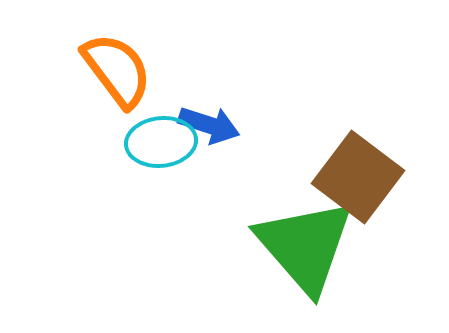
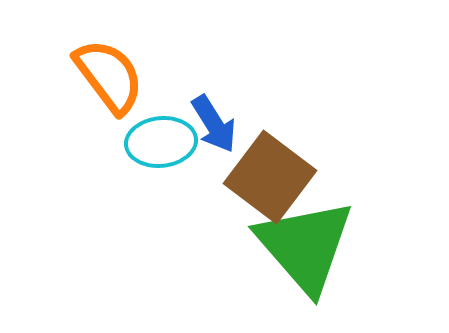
orange semicircle: moved 8 px left, 6 px down
blue arrow: moved 5 px right, 1 px up; rotated 40 degrees clockwise
brown square: moved 88 px left
